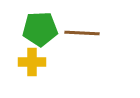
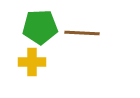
green pentagon: moved 2 px up
